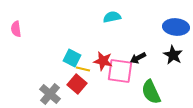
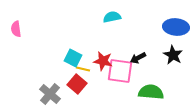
cyan square: moved 1 px right
green semicircle: rotated 120 degrees clockwise
